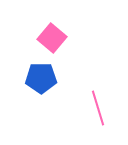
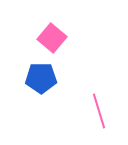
pink line: moved 1 px right, 3 px down
